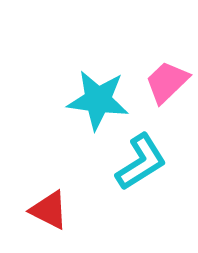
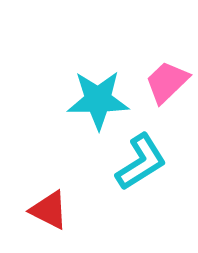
cyan star: rotated 8 degrees counterclockwise
